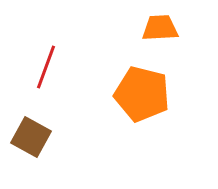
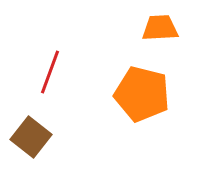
red line: moved 4 px right, 5 px down
brown square: rotated 9 degrees clockwise
